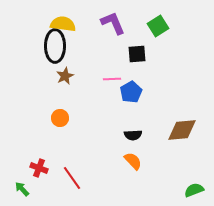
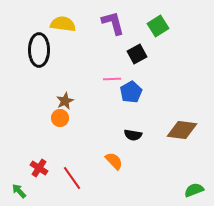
purple L-shape: rotated 8 degrees clockwise
black ellipse: moved 16 px left, 4 px down
black square: rotated 24 degrees counterclockwise
brown star: moved 25 px down
brown diamond: rotated 12 degrees clockwise
black semicircle: rotated 12 degrees clockwise
orange semicircle: moved 19 px left
red cross: rotated 12 degrees clockwise
green arrow: moved 3 px left, 2 px down
